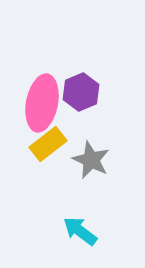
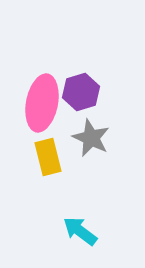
purple hexagon: rotated 6 degrees clockwise
yellow rectangle: moved 13 px down; rotated 66 degrees counterclockwise
gray star: moved 22 px up
